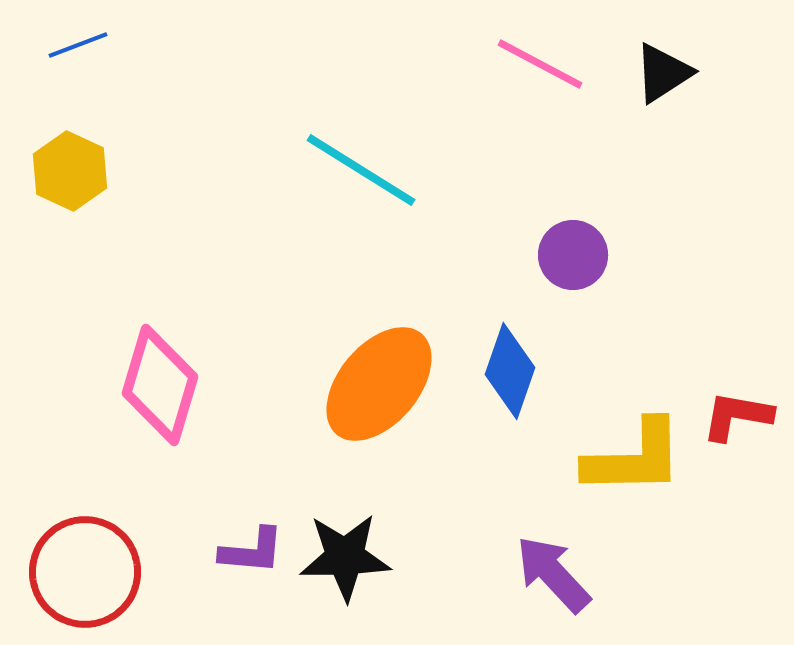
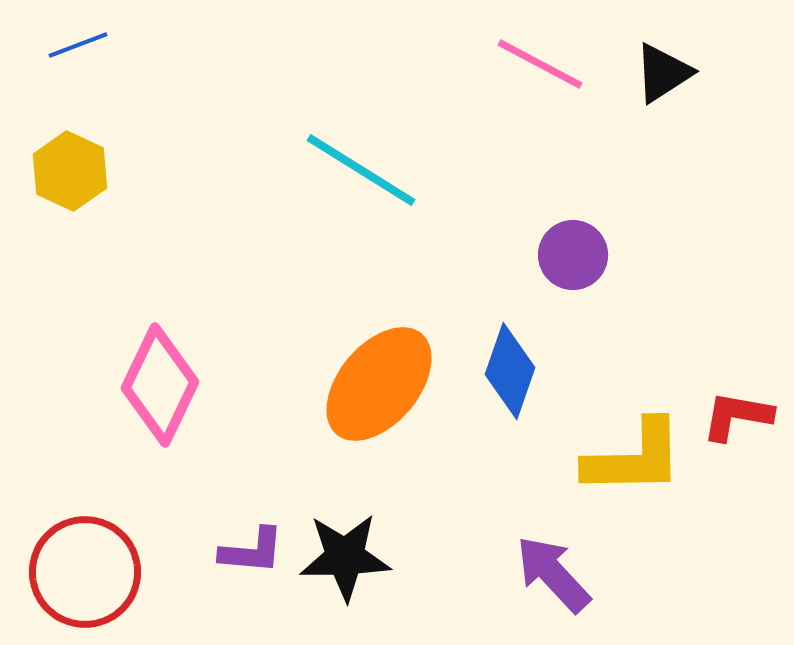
pink diamond: rotated 9 degrees clockwise
